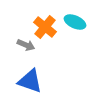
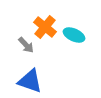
cyan ellipse: moved 1 px left, 13 px down
gray arrow: rotated 24 degrees clockwise
